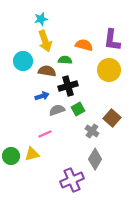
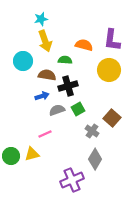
brown semicircle: moved 4 px down
